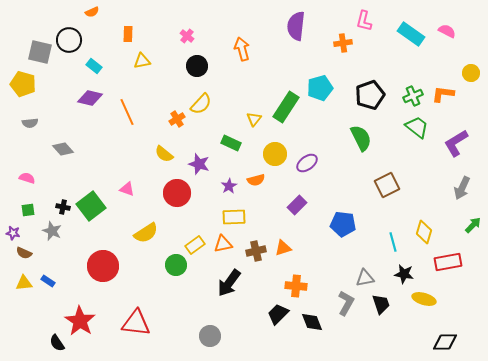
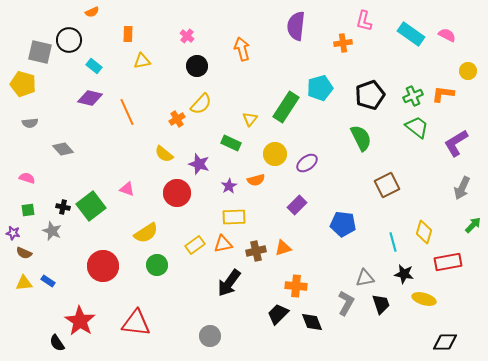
pink semicircle at (447, 31): moved 4 px down
yellow circle at (471, 73): moved 3 px left, 2 px up
yellow triangle at (254, 119): moved 4 px left
green circle at (176, 265): moved 19 px left
